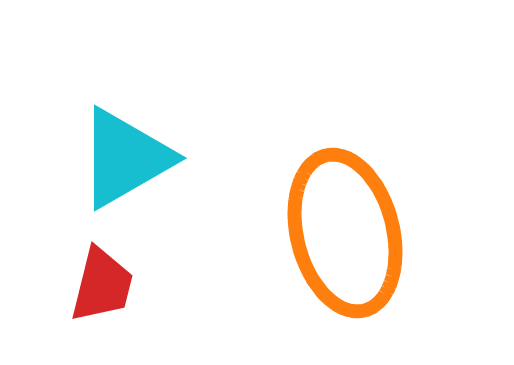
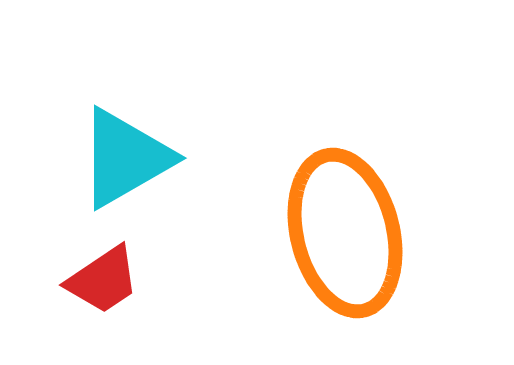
red trapezoid: moved 1 px right, 5 px up; rotated 42 degrees clockwise
